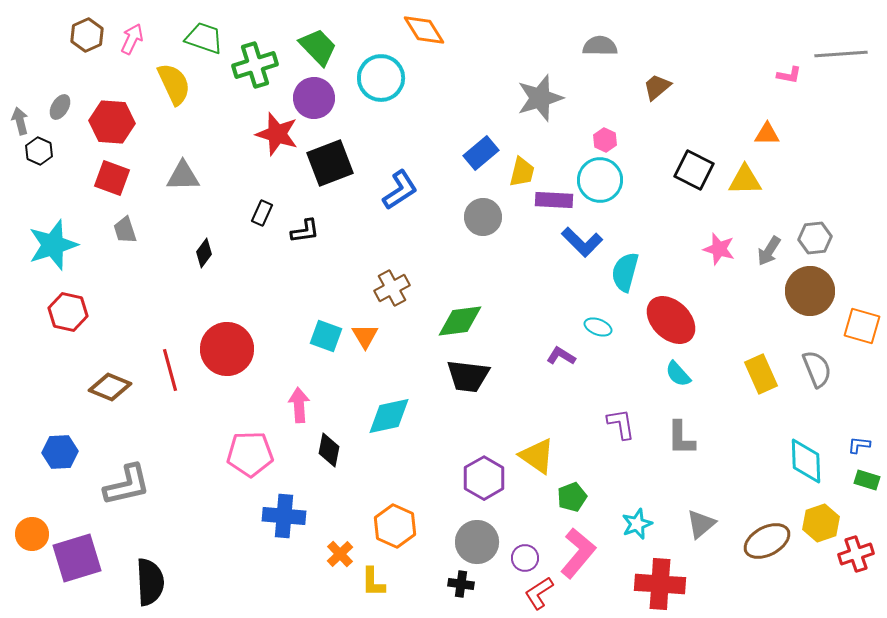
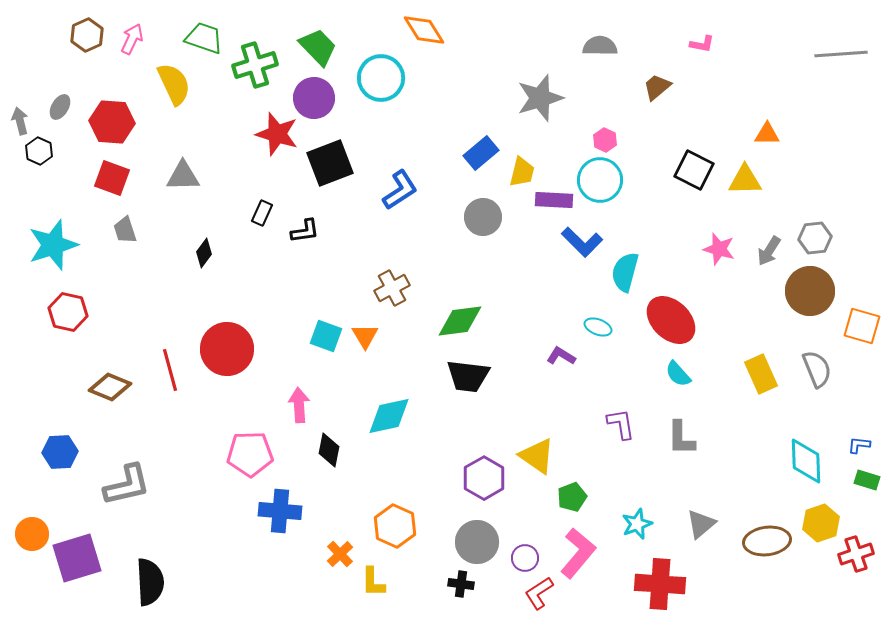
pink L-shape at (789, 75): moved 87 px left, 31 px up
blue cross at (284, 516): moved 4 px left, 5 px up
brown ellipse at (767, 541): rotated 21 degrees clockwise
